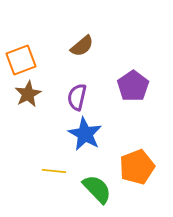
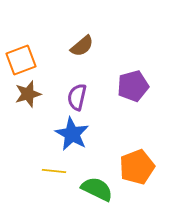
purple pentagon: rotated 20 degrees clockwise
brown star: rotated 12 degrees clockwise
blue star: moved 13 px left
green semicircle: rotated 20 degrees counterclockwise
